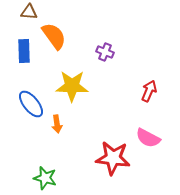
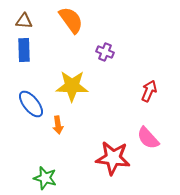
brown triangle: moved 5 px left, 9 px down
orange semicircle: moved 17 px right, 16 px up
blue rectangle: moved 1 px up
orange arrow: moved 1 px right, 1 px down
pink semicircle: rotated 20 degrees clockwise
